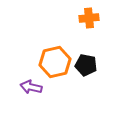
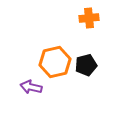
black pentagon: rotated 25 degrees counterclockwise
